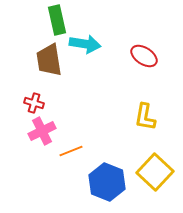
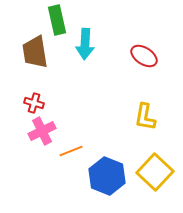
cyan arrow: rotated 84 degrees clockwise
brown trapezoid: moved 14 px left, 8 px up
blue hexagon: moved 6 px up
